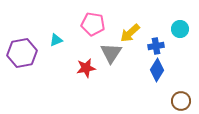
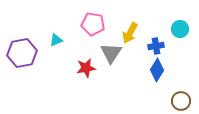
yellow arrow: rotated 20 degrees counterclockwise
